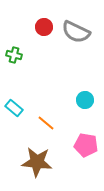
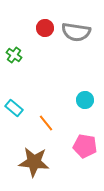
red circle: moved 1 px right, 1 px down
gray semicircle: rotated 16 degrees counterclockwise
green cross: rotated 21 degrees clockwise
orange line: rotated 12 degrees clockwise
pink pentagon: moved 1 px left, 1 px down
brown star: moved 3 px left
